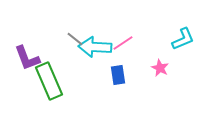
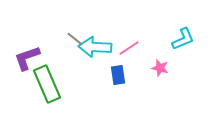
pink line: moved 6 px right, 5 px down
purple L-shape: rotated 92 degrees clockwise
pink star: rotated 12 degrees counterclockwise
green rectangle: moved 2 px left, 3 px down
